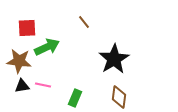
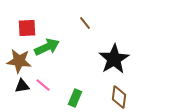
brown line: moved 1 px right, 1 px down
pink line: rotated 28 degrees clockwise
